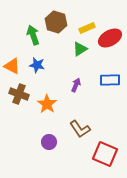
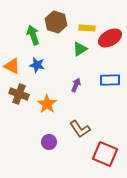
yellow rectangle: rotated 28 degrees clockwise
